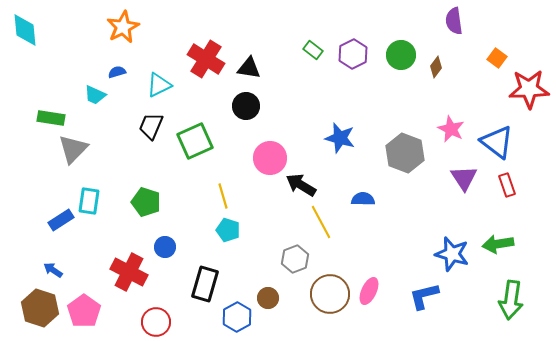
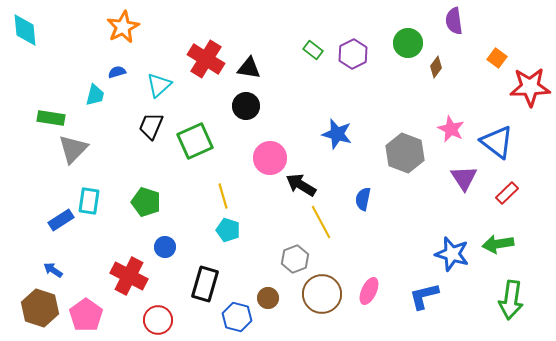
green circle at (401, 55): moved 7 px right, 12 px up
cyan triangle at (159, 85): rotated 16 degrees counterclockwise
red star at (529, 89): moved 1 px right, 2 px up
cyan trapezoid at (95, 95): rotated 100 degrees counterclockwise
blue star at (340, 138): moved 3 px left, 4 px up
red rectangle at (507, 185): moved 8 px down; rotated 65 degrees clockwise
blue semicircle at (363, 199): rotated 80 degrees counterclockwise
red cross at (129, 272): moved 4 px down
brown circle at (330, 294): moved 8 px left
pink pentagon at (84, 311): moved 2 px right, 4 px down
blue hexagon at (237, 317): rotated 16 degrees counterclockwise
red circle at (156, 322): moved 2 px right, 2 px up
